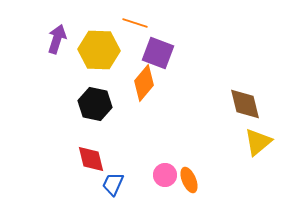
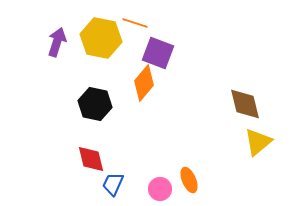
purple arrow: moved 3 px down
yellow hexagon: moved 2 px right, 12 px up; rotated 9 degrees clockwise
pink circle: moved 5 px left, 14 px down
